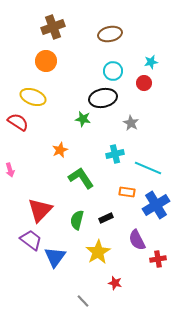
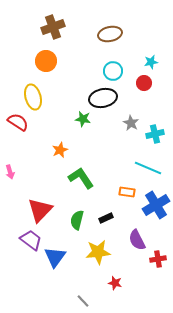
yellow ellipse: rotated 55 degrees clockwise
cyan cross: moved 40 px right, 20 px up
pink arrow: moved 2 px down
yellow star: rotated 25 degrees clockwise
